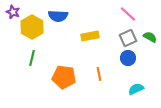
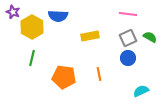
pink line: rotated 36 degrees counterclockwise
cyan semicircle: moved 5 px right, 2 px down
